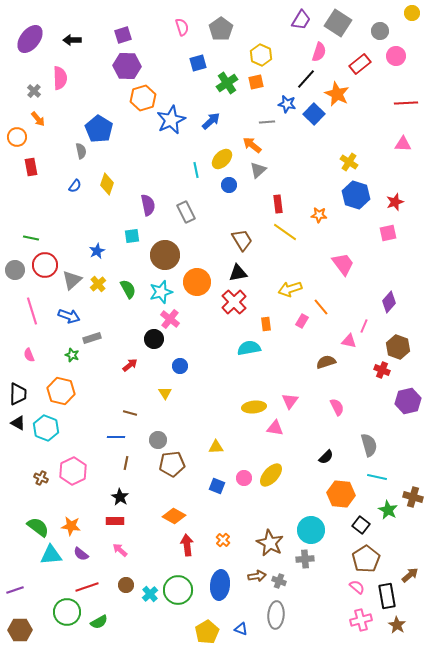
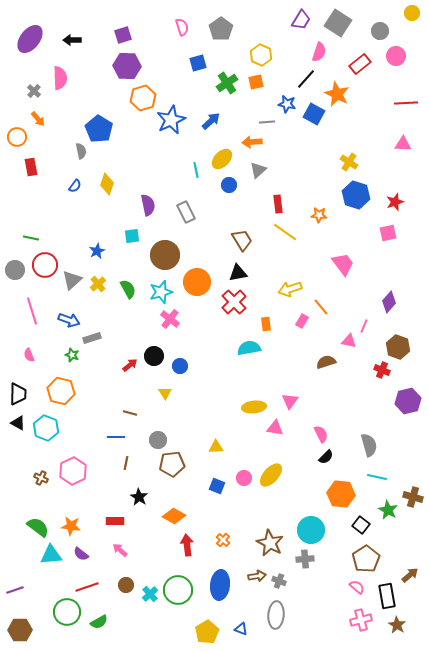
blue square at (314, 114): rotated 15 degrees counterclockwise
orange arrow at (252, 145): moved 3 px up; rotated 42 degrees counterclockwise
blue arrow at (69, 316): moved 4 px down
black circle at (154, 339): moved 17 px down
pink semicircle at (337, 407): moved 16 px left, 27 px down
black star at (120, 497): moved 19 px right
